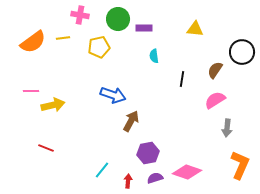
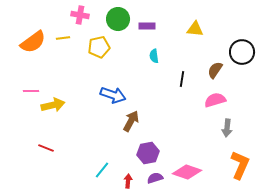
purple rectangle: moved 3 px right, 2 px up
pink semicircle: rotated 15 degrees clockwise
